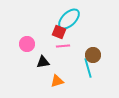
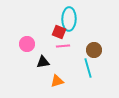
cyan ellipse: rotated 45 degrees counterclockwise
brown circle: moved 1 px right, 5 px up
